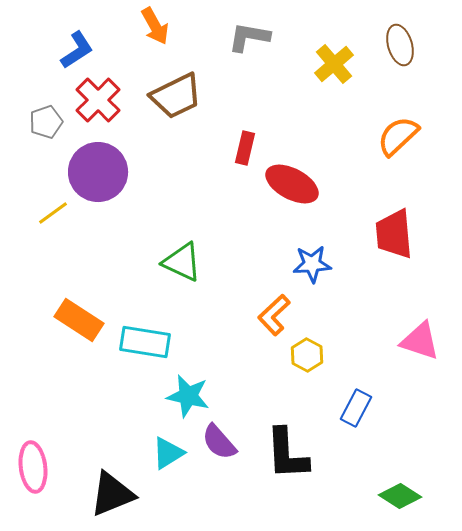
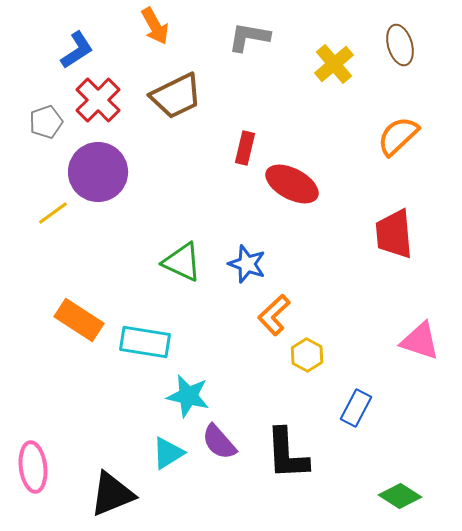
blue star: moved 65 px left; rotated 24 degrees clockwise
